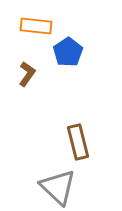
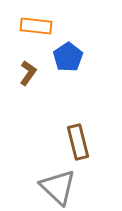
blue pentagon: moved 5 px down
brown L-shape: moved 1 px right, 1 px up
